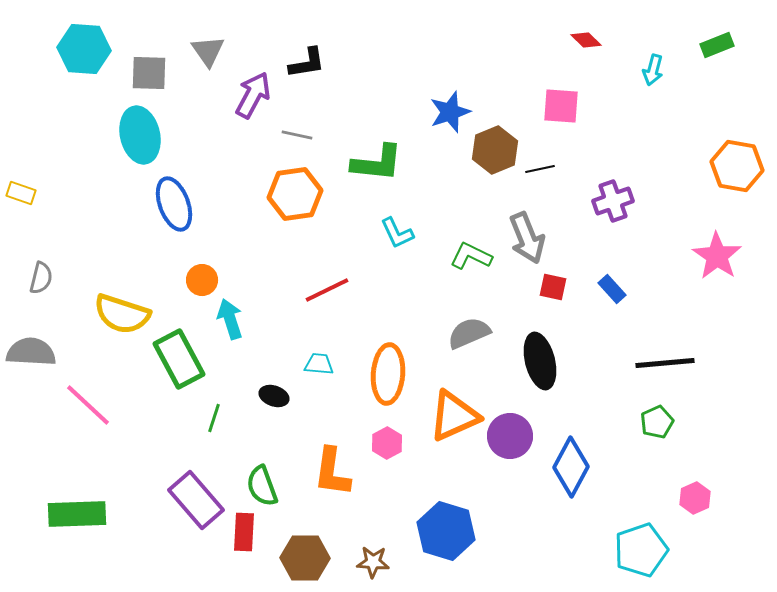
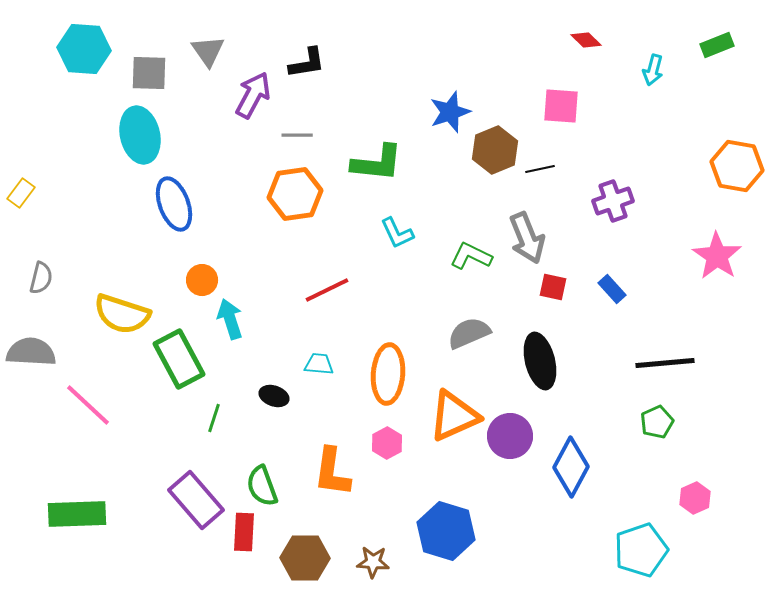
gray line at (297, 135): rotated 12 degrees counterclockwise
yellow rectangle at (21, 193): rotated 72 degrees counterclockwise
